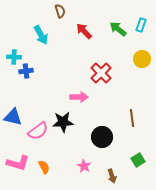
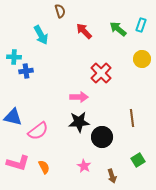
black star: moved 16 px right
